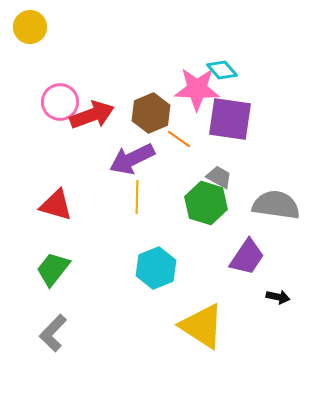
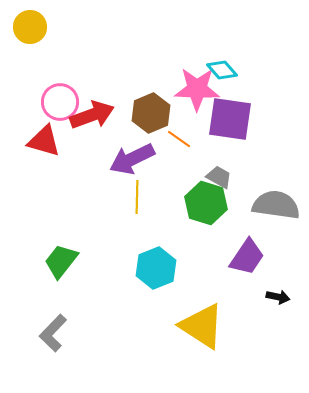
red triangle: moved 12 px left, 64 px up
green trapezoid: moved 8 px right, 8 px up
